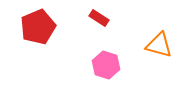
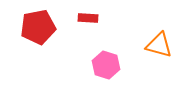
red rectangle: moved 11 px left; rotated 30 degrees counterclockwise
red pentagon: rotated 12 degrees clockwise
